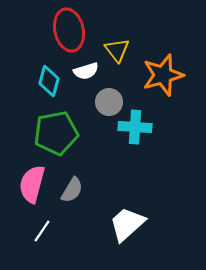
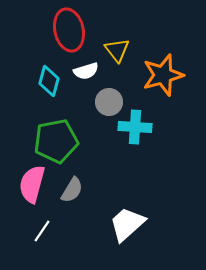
green pentagon: moved 8 px down
